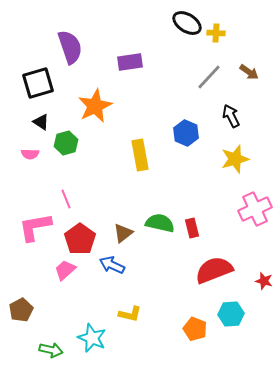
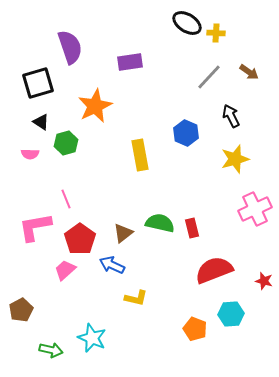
yellow L-shape: moved 6 px right, 16 px up
